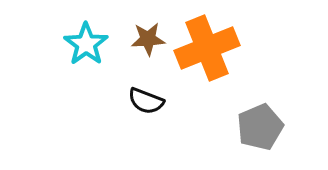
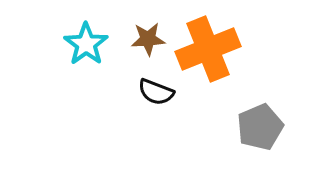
orange cross: moved 1 px right, 1 px down
black semicircle: moved 10 px right, 9 px up
